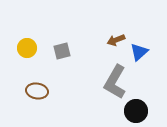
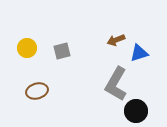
blue triangle: moved 1 px down; rotated 24 degrees clockwise
gray L-shape: moved 1 px right, 2 px down
brown ellipse: rotated 25 degrees counterclockwise
